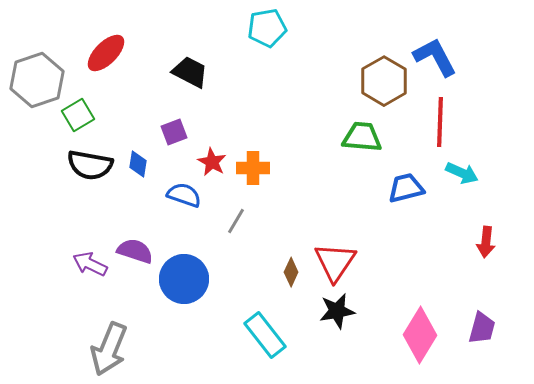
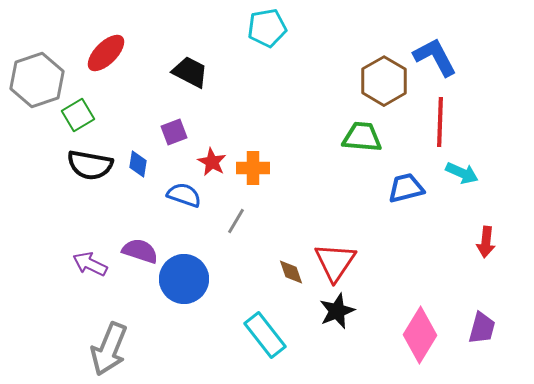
purple semicircle: moved 5 px right
brown diamond: rotated 44 degrees counterclockwise
black star: rotated 12 degrees counterclockwise
